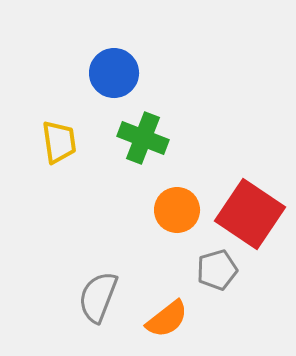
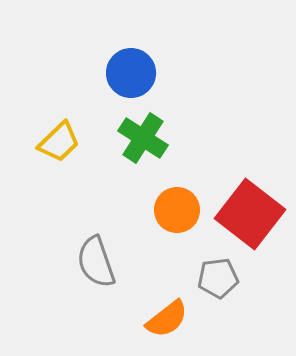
blue circle: moved 17 px right
green cross: rotated 12 degrees clockwise
yellow trapezoid: rotated 54 degrees clockwise
red square: rotated 4 degrees clockwise
gray pentagon: moved 1 px right, 8 px down; rotated 9 degrees clockwise
gray semicircle: moved 2 px left, 35 px up; rotated 40 degrees counterclockwise
